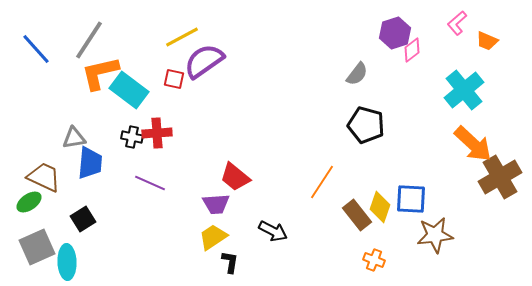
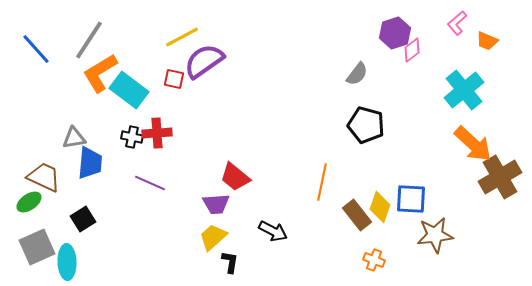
orange L-shape: rotated 18 degrees counterclockwise
orange line: rotated 21 degrees counterclockwise
yellow trapezoid: rotated 8 degrees counterclockwise
